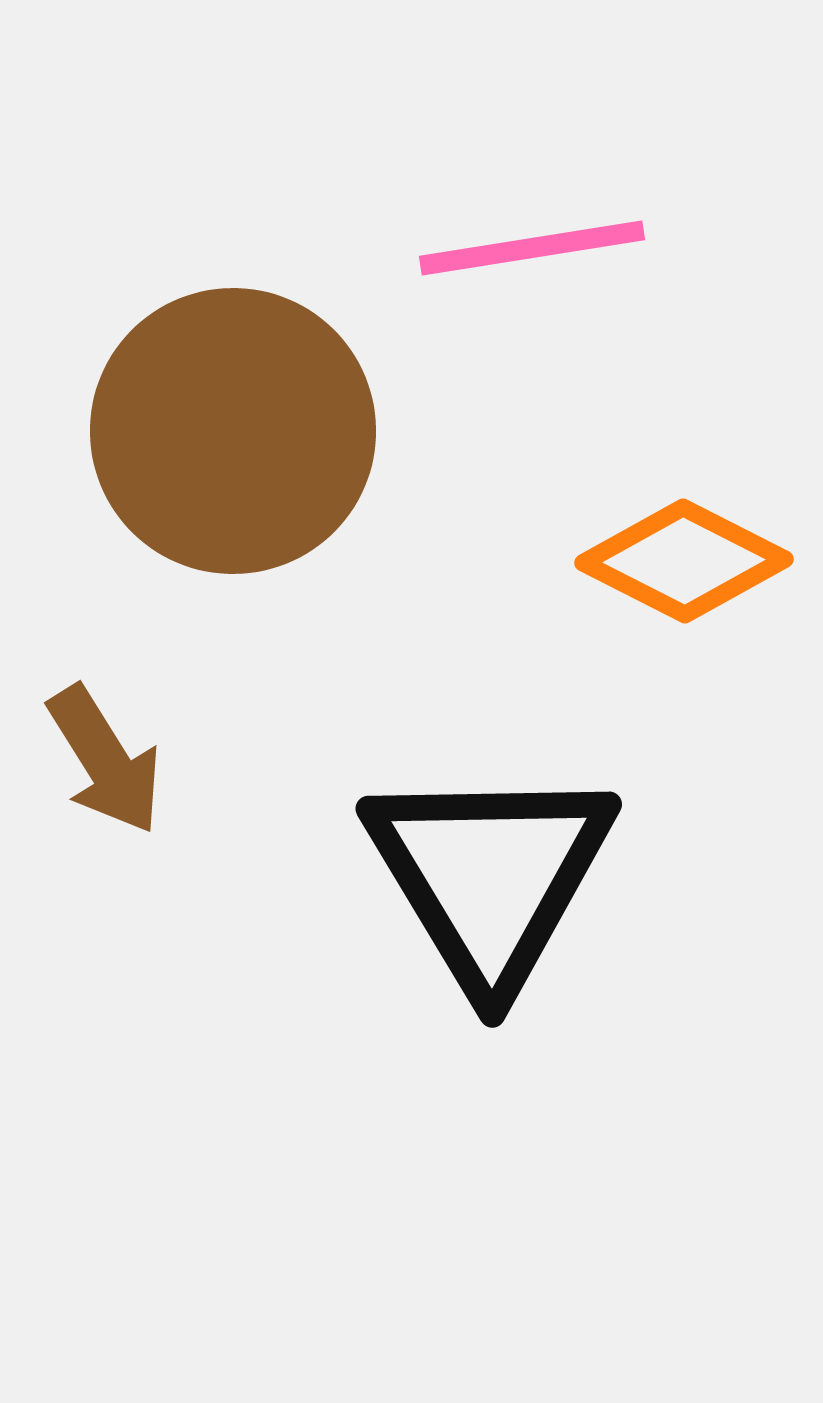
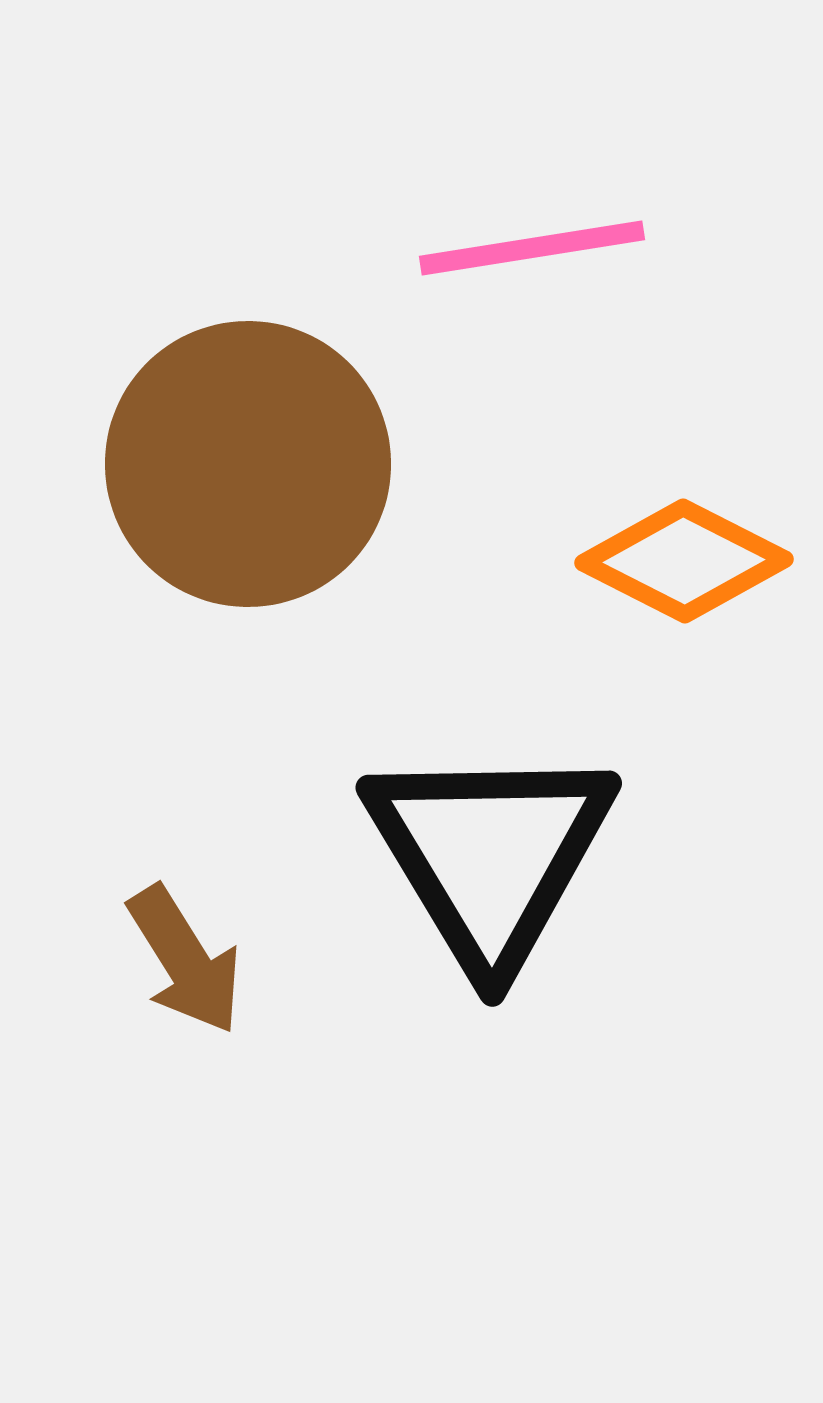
brown circle: moved 15 px right, 33 px down
brown arrow: moved 80 px right, 200 px down
black triangle: moved 21 px up
